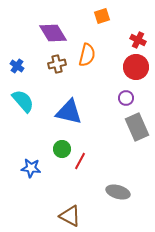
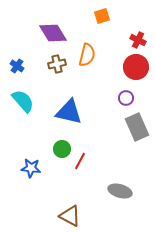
gray ellipse: moved 2 px right, 1 px up
